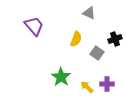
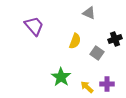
yellow semicircle: moved 1 px left, 2 px down
